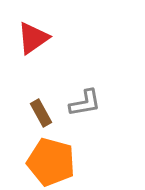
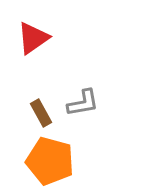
gray L-shape: moved 2 px left
orange pentagon: moved 1 px left, 1 px up
